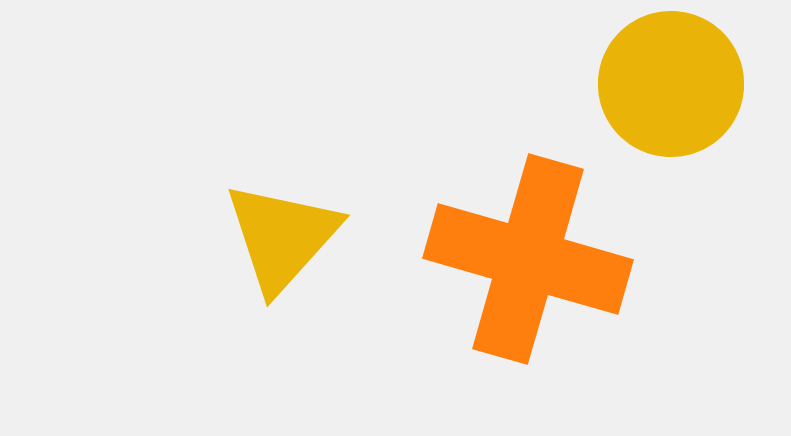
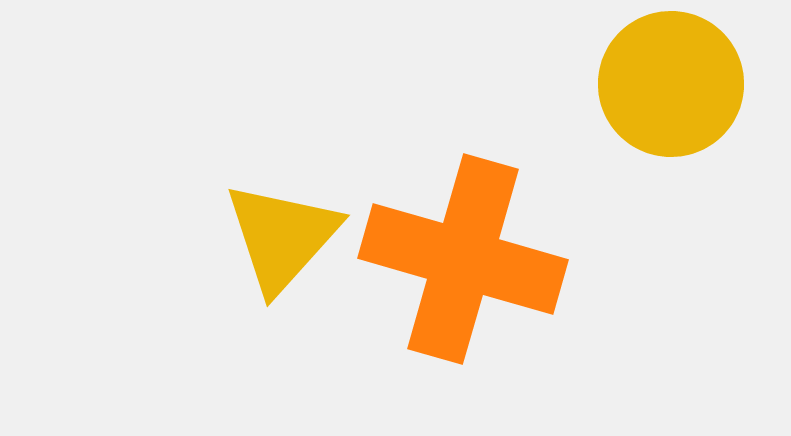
orange cross: moved 65 px left
